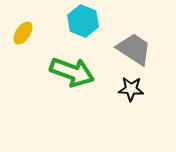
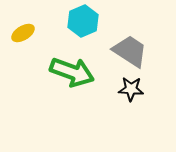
cyan hexagon: rotated 16 degrees clockwise
yellow ellipse: rotated 25 degrees clockwise
gray trapezoid: moved 4 px left, 2 px down
